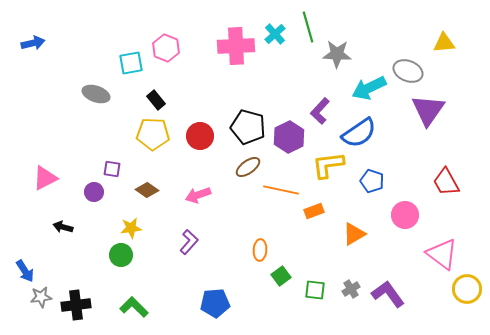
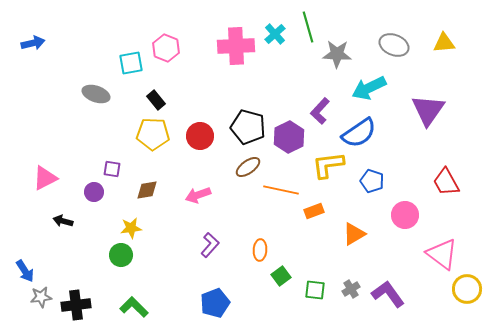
gray ellipse at (408, 71): moved 14 px left, 26 px up
brown diamond at (147, 190): rotated 45 degrees counterclockwise
black arrow at (63, 227): moved 6 px up
purple L-shape at (189, 242): moved 21 px right, 3 px down
blue pentagon at (215, 303): rotated 16 degrees counterclockwise
